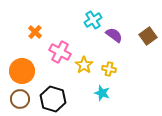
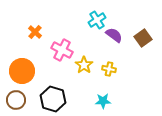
cyan cross: moved 4 px right
brown square: moved 5 px left, 2 px down
pink cross: moved 2 px right, 2 px up
cyan star: moved 1 px right, 8 px down; rotated 21 degrees counterclockwise
brown circle: moved 4 px left, 1 px down
